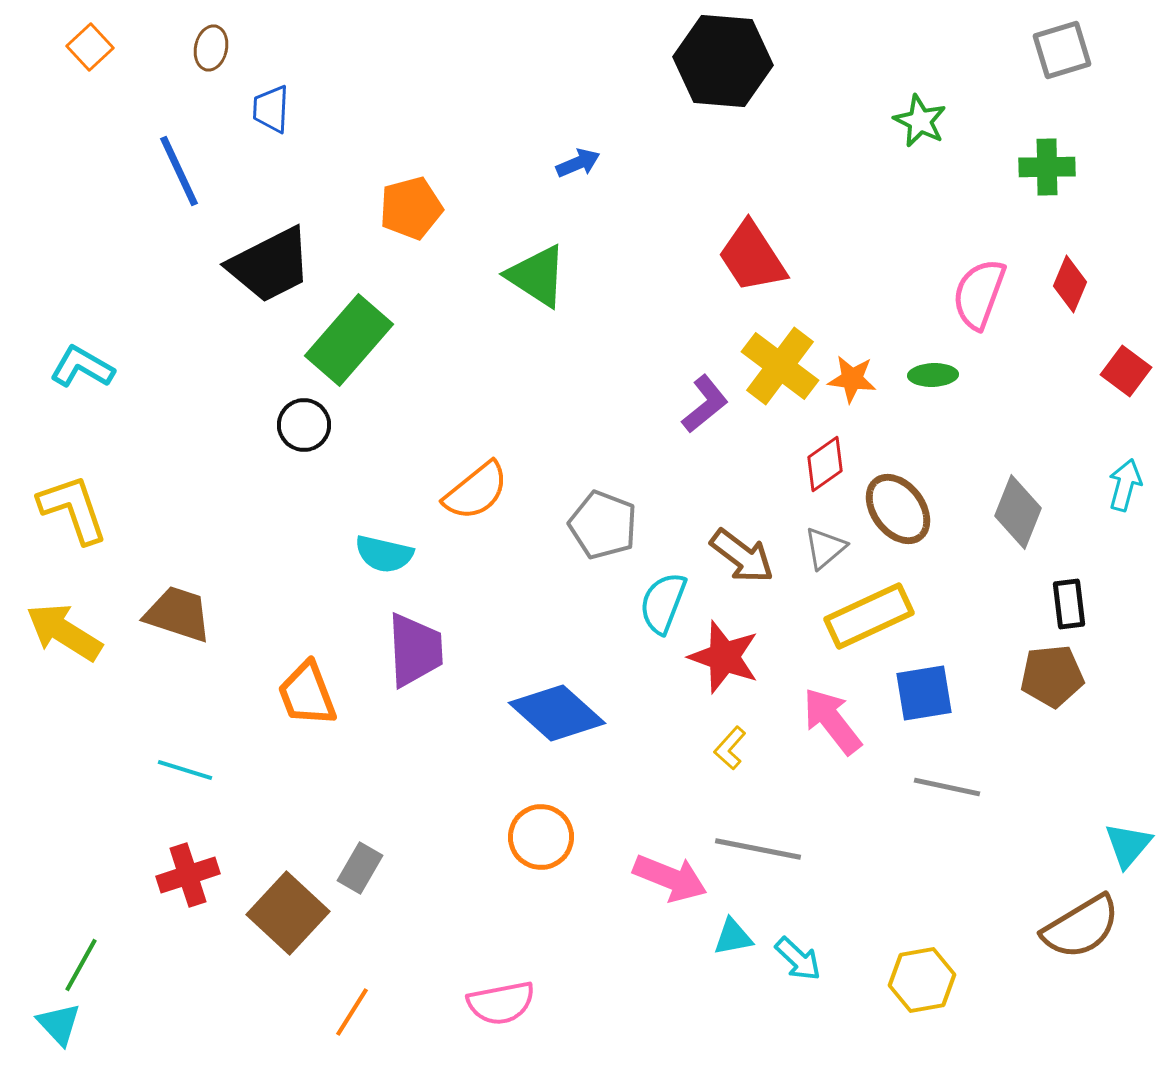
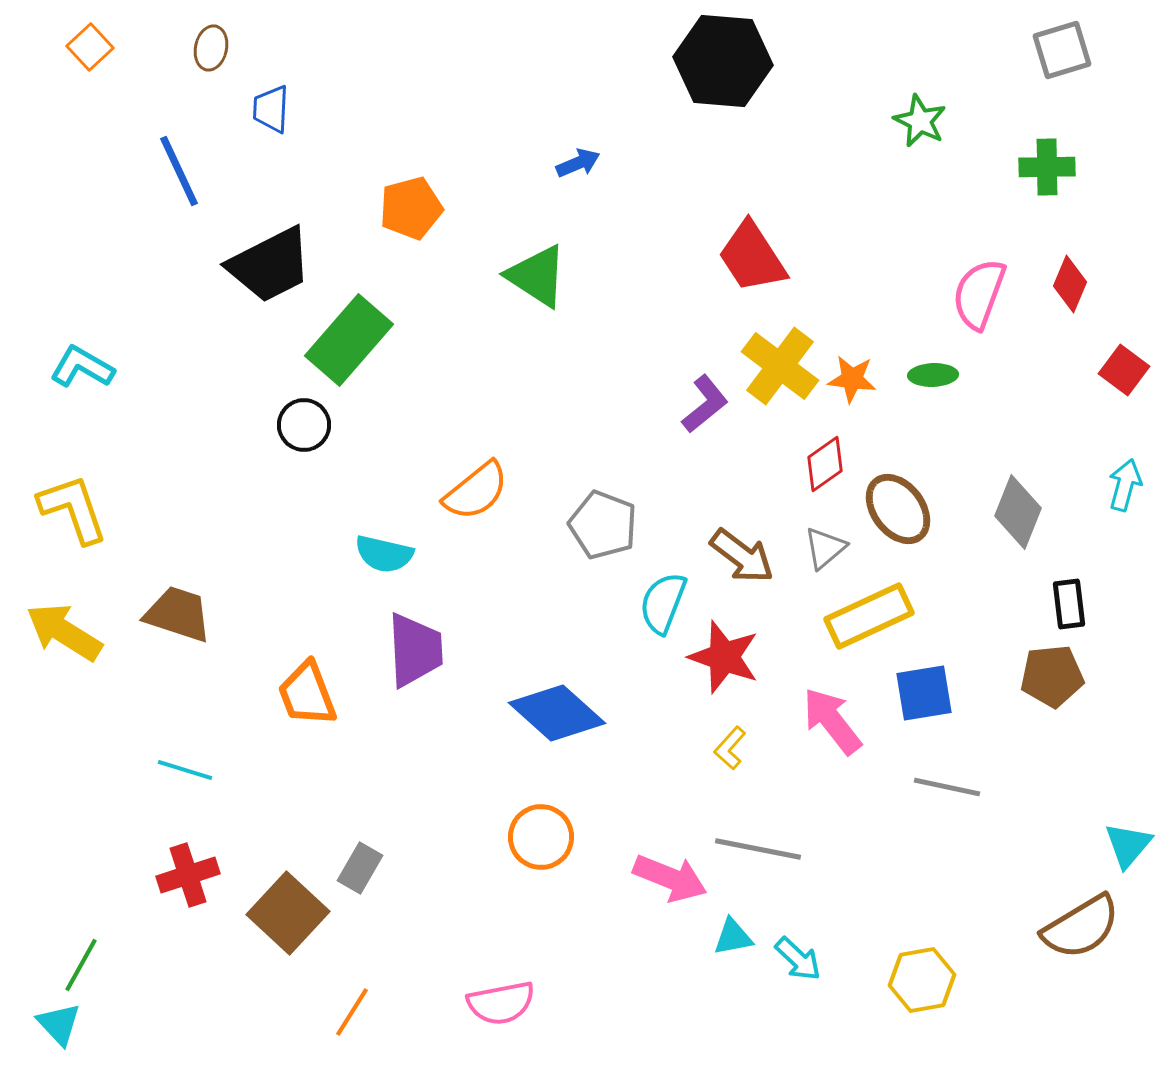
red square at (1126, 371): moved 2 px left, 1 px up
